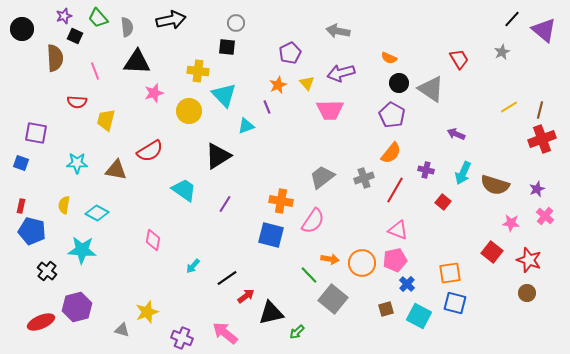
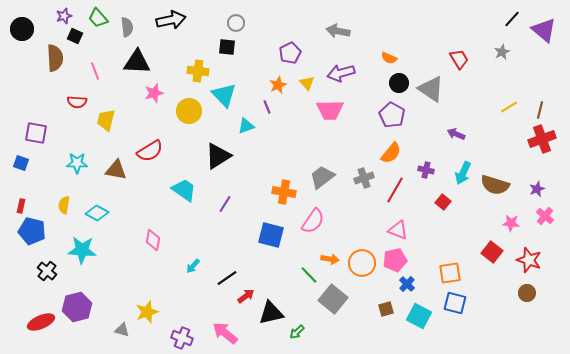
orange cross at (281, 201): moved 3 px right, 9 px up
